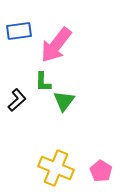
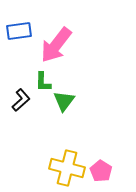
black L-shape: moved 4 px right
yellow cross: moved 11 px right; rotated 8 degrees counterclockwise
